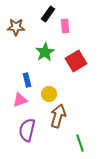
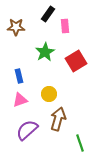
blue rectangle: moved 8 px left, 4 px up
brown arrow: moved 3 px down
purple semicircle: rotated 35 degrees clockwise
